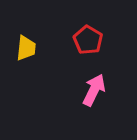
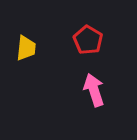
pink arrow: rotated 44 degrees counterclockwise
